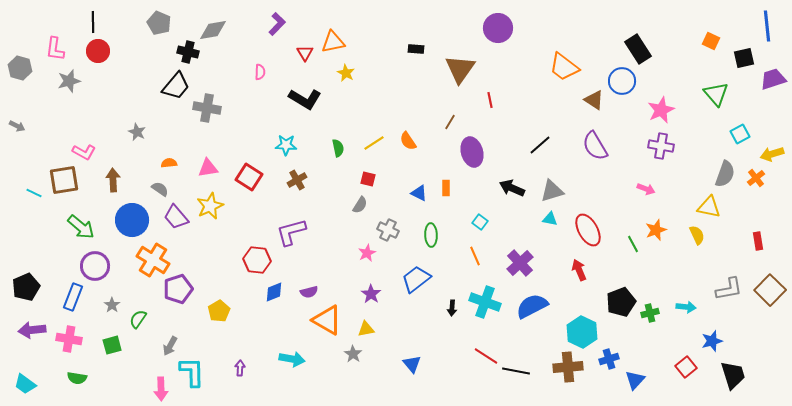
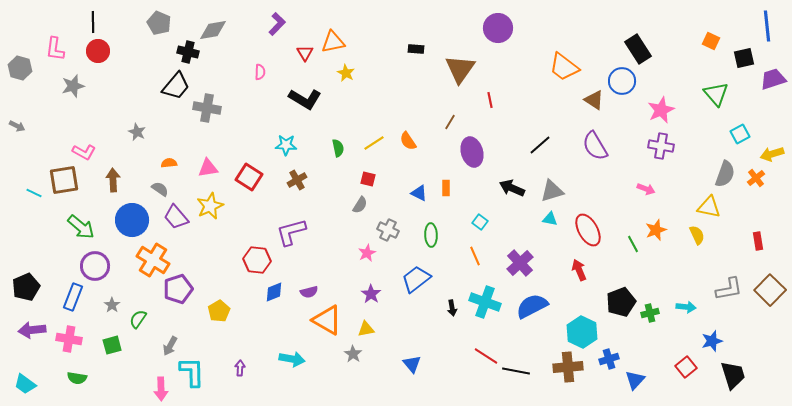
gray star at (69, 81): moved 4 px right, 5 px down
black arrow at (452, 308): rotated 14 degrees counterclockwise
